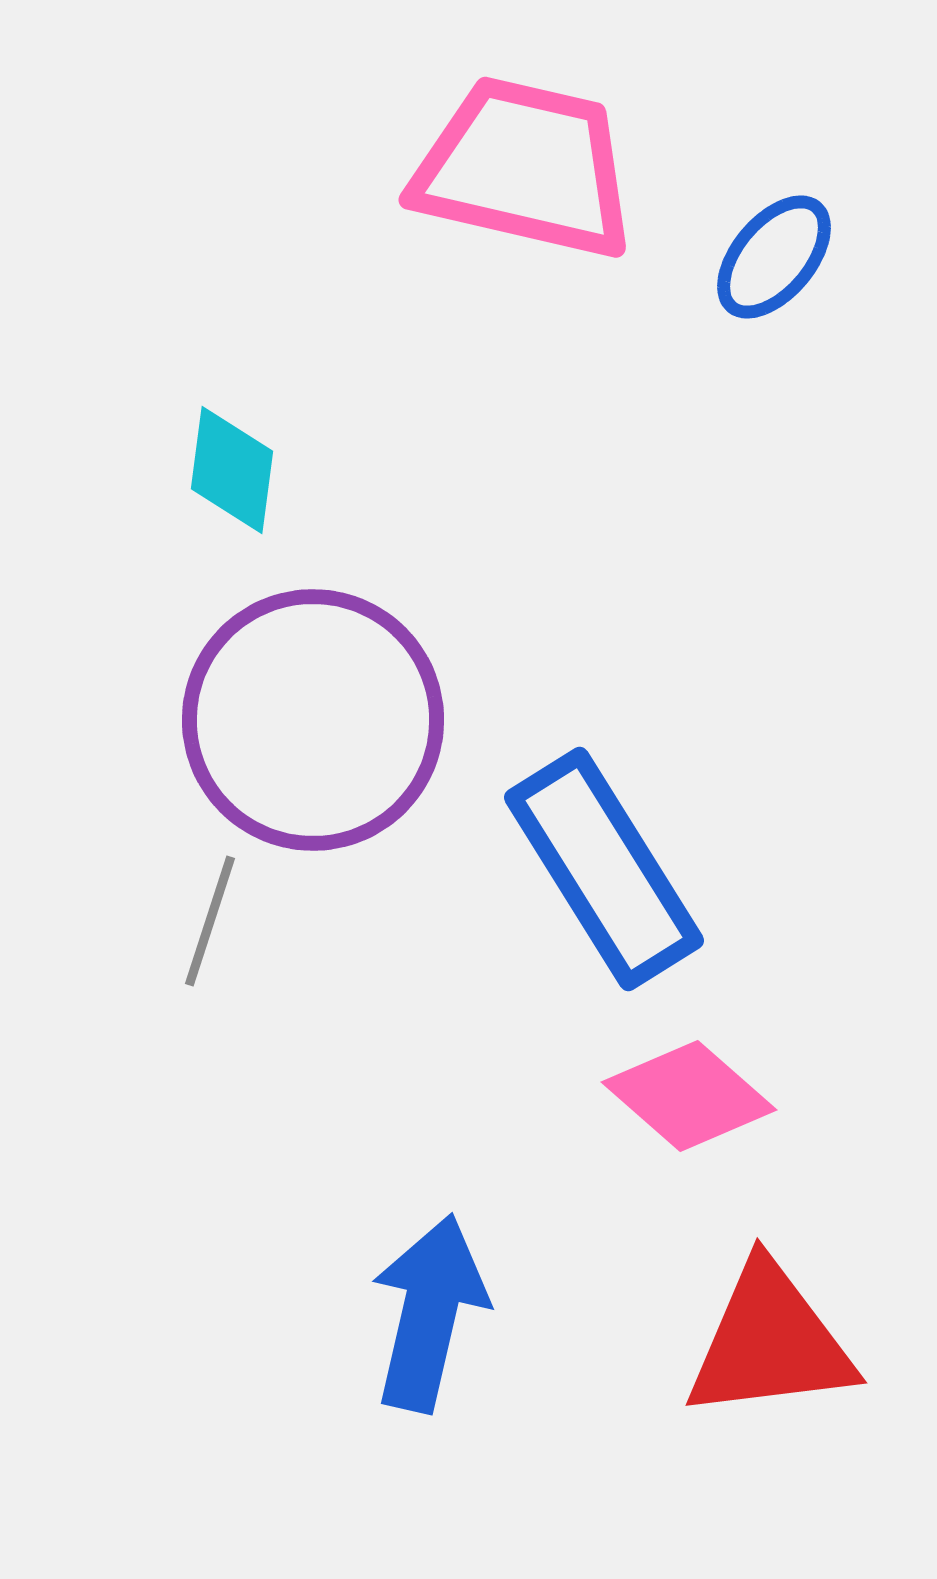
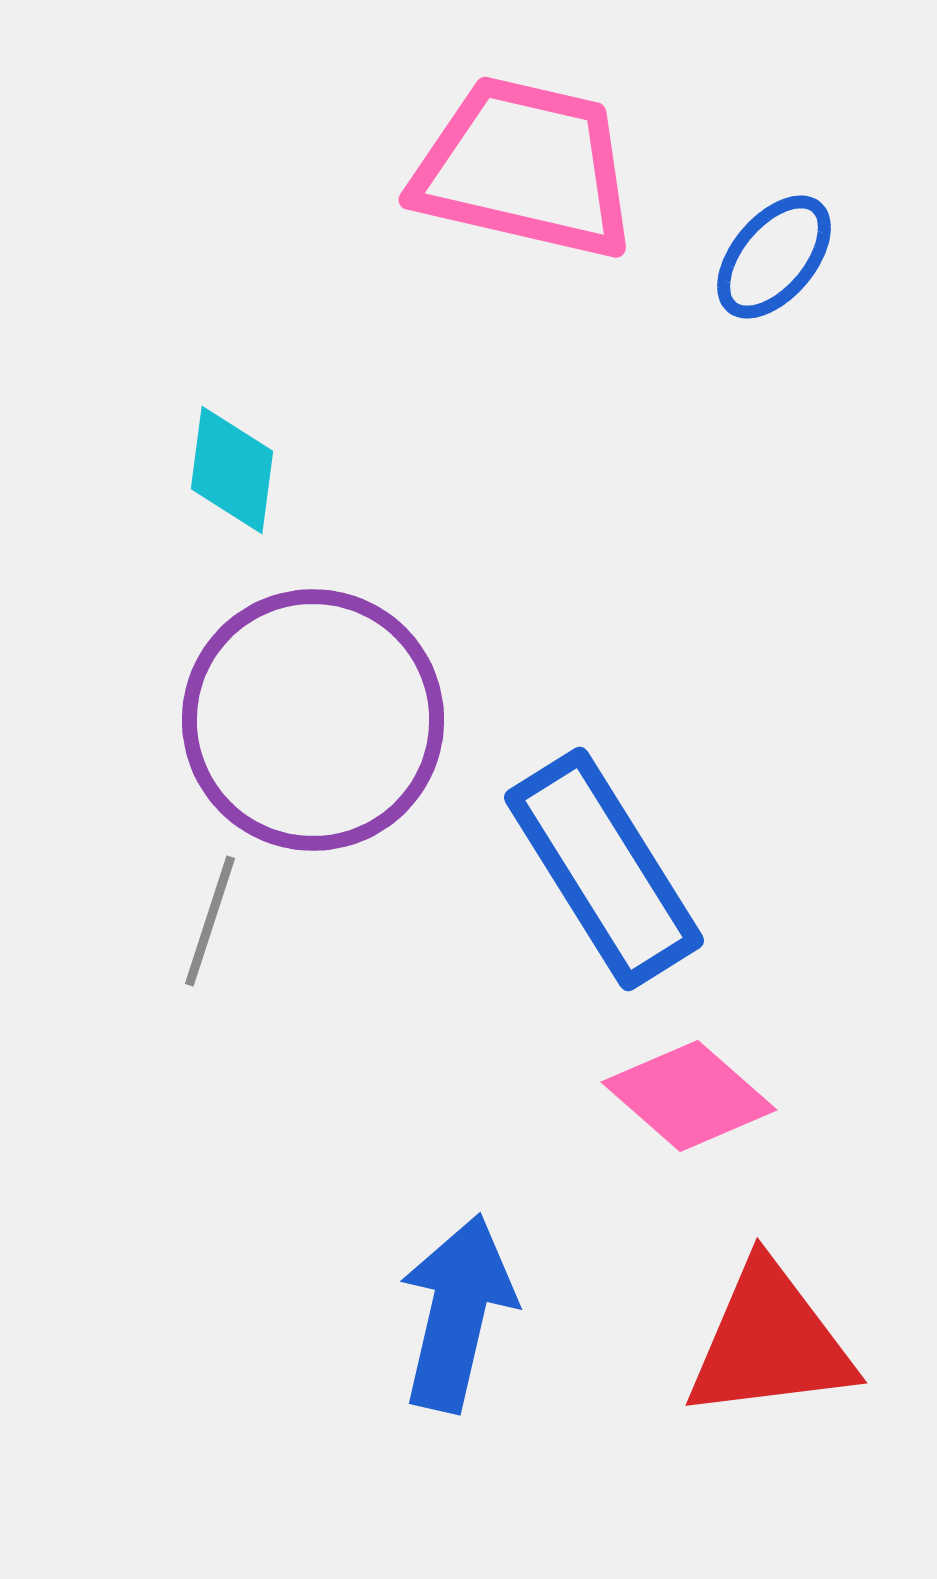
blue arrow: moved 28 px right
